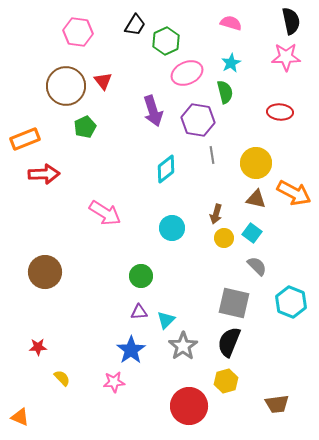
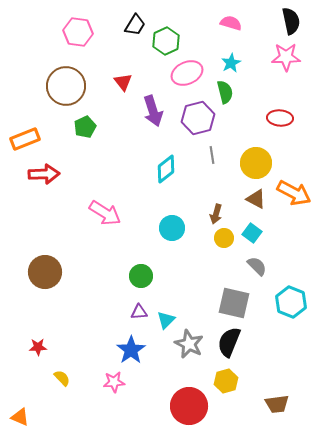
red triangle at (103, 81): moved 20 px right, 1 px down
red ellipse at (280, 112): moved 6 px down
purple hexagon at (198, 120): moved 2 px up; rotated 24 degrees counterclockwise
brown triangle at (256, 199): rotated 15 degrees clockwise
gray star at (183, 346): moved 6 px right, 2 px up; rotated 12 degrees counterclockwise
